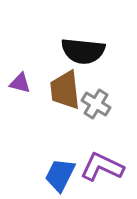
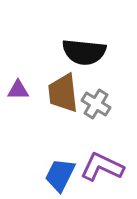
black semicircle: moved 1 px right, 1 px down
purple triangle: moved 2 px left, 7 px down; rotated 15 degrees counterclockwise
brown trapezoid: moved 2 px left, 3 px down
